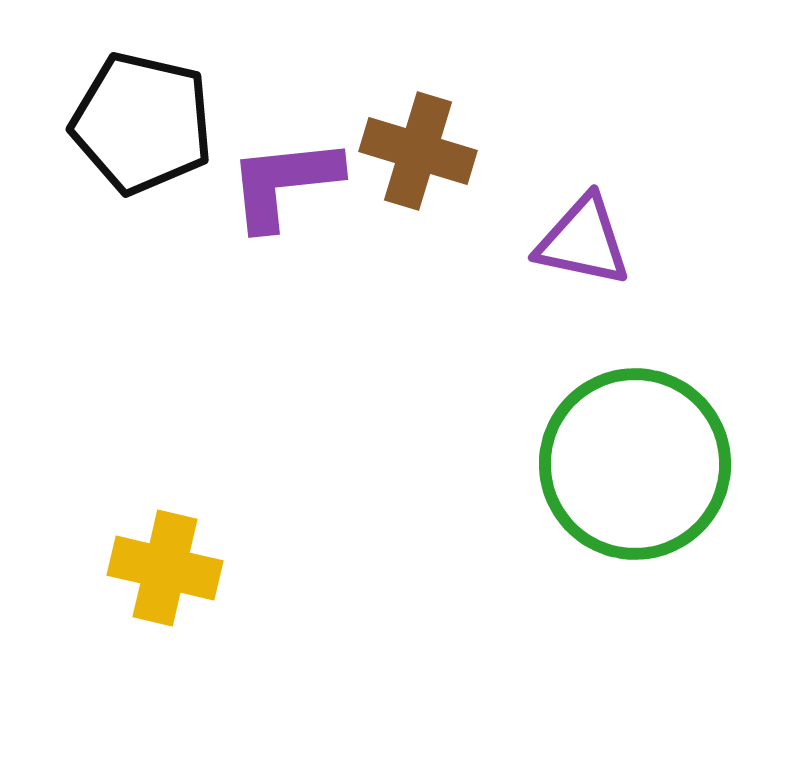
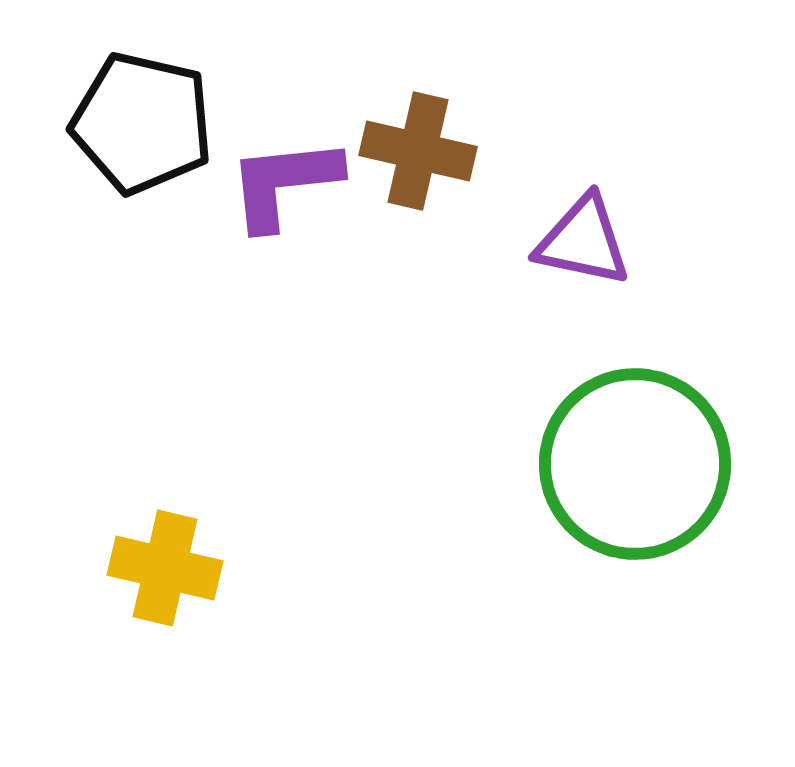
brown cross: rotated 4 degrees counterclockwise
